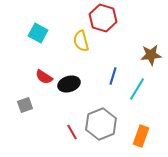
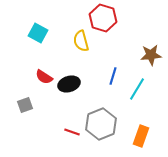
red line: rotated 42 degrees counterclockwise
